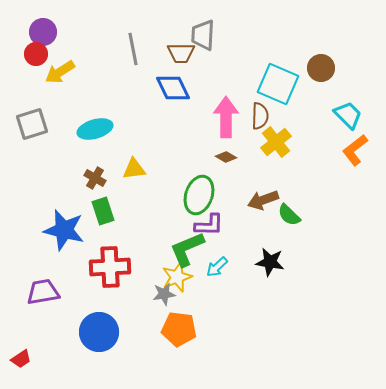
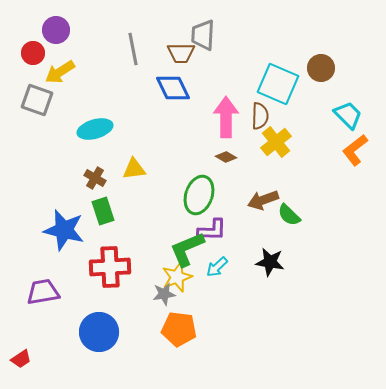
purple circle: moved 13 px right, 2 px up
red circle: moved 3 px left, 1 px up
gray square: moved 5 px right, 24 px up; rotated 36 degrees clockwise
purple L-shape: moved 3 px right, 5 px down
